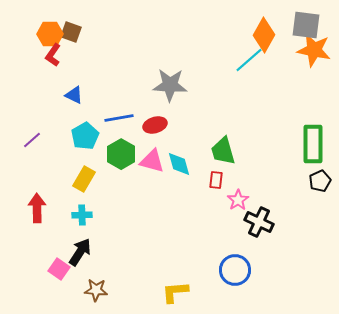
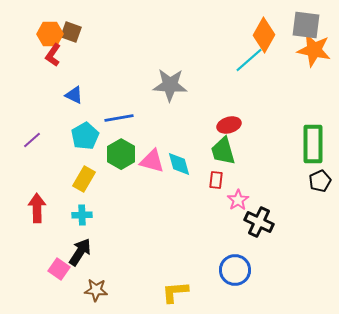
red ellipse: moved 74 px right
